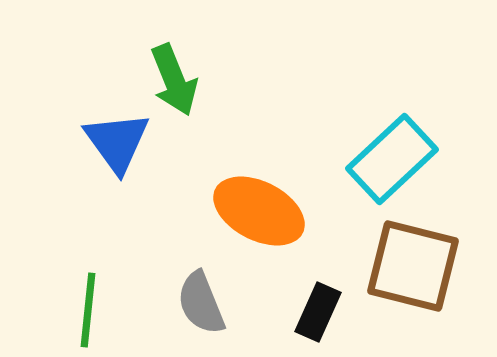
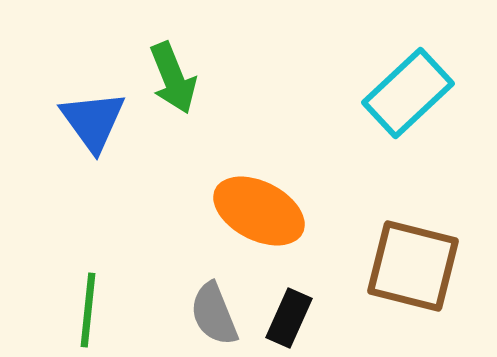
green arrow: moved 1 px left, 2 px up
blue triangle: moved 24 px left, 21 px up
cyan rectangle: moved 16 px right, 66 px up
gray semicircle: moved 13 px right, 11 px down
black rectangle: moved 29 px left, 6 px down
